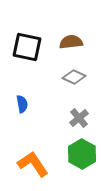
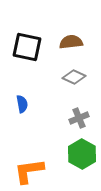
gray cross: rotated 18 degrees clockwise
orange L-shape: moved 4 px left, 7 px down; rotated 64 degrees counterclockwise
